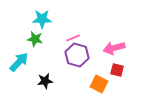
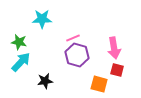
green star: moved 16 px left, 3 px down
pink arrow: rotated 85 degrees counterclockwise
cyan arrow: moved 2 px right
orange square: rotated 12 degrees counterclockwise
